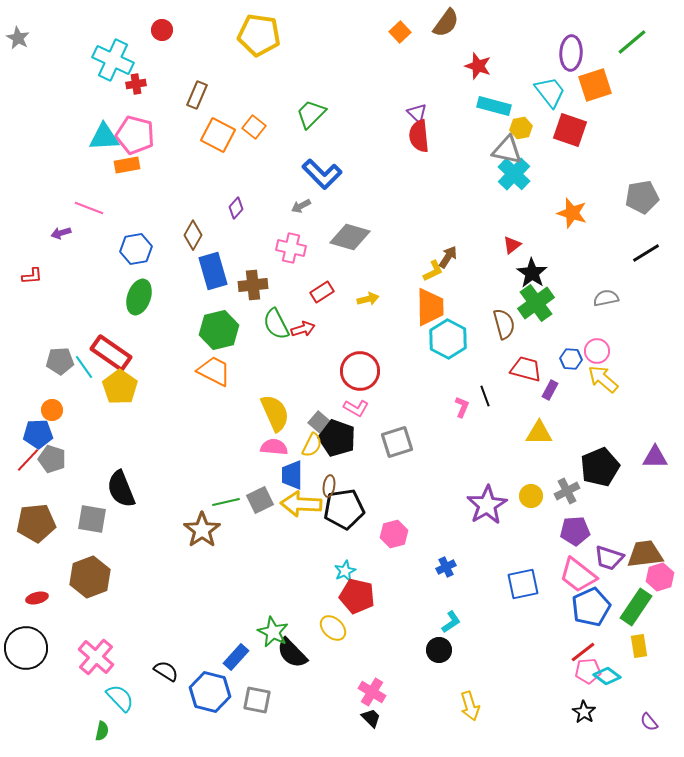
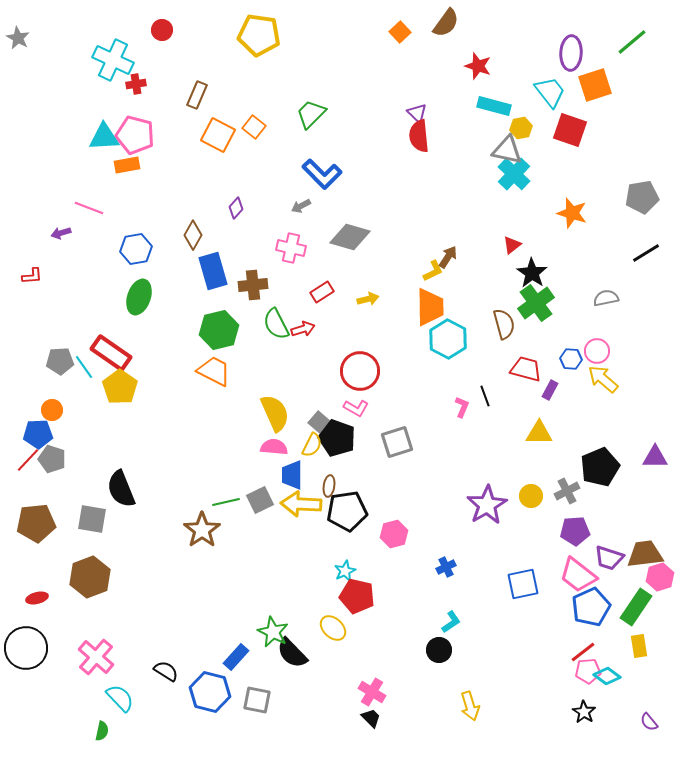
black pentagon at (344, 509): moved 3 px right, 2 px down
